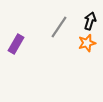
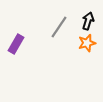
black arrow: moved 2 px left
